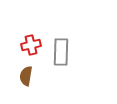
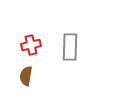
gray rectangle: moved 9 px right, 5 px up
